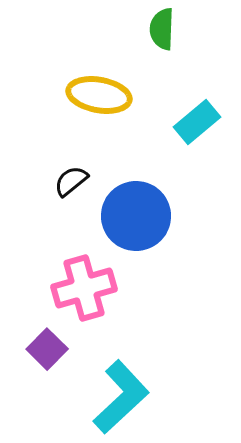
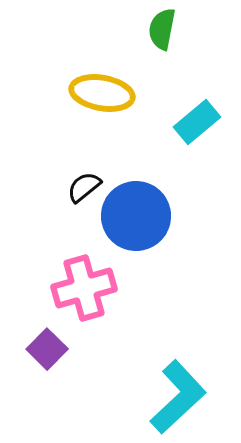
green semicircle: rotated 9 degrees clockwise
yellow ellipse: moved 3 px right, 2 px up
black semicircle: moved 13 px right, 6 px down
cyan L-shape: moved 57 px right
